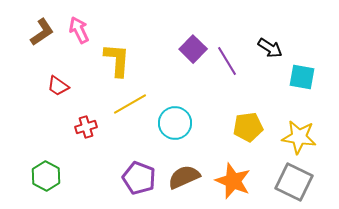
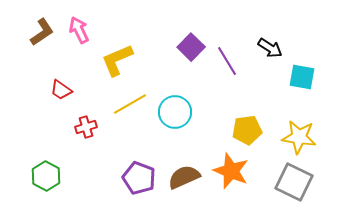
purple square: moved 2 px left, 2 px up
yellow L-shape: rotated 117 degrees counterclockwise
red trapezoid: moved 3 px right, 4 px down
cyan circle: moved 11 px up
yellow pentagon: moved 1 px left, 3 px down
orange star: moved 2 px left, 10 px up
